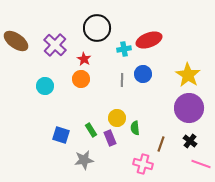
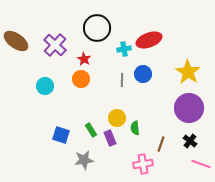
yellow star: moved 3 px up
pink cross: rotated 24 degrees counterclockwise
